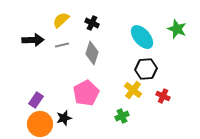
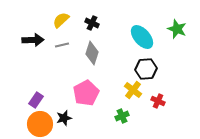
red cross: moved 5 px left, 5 px down
